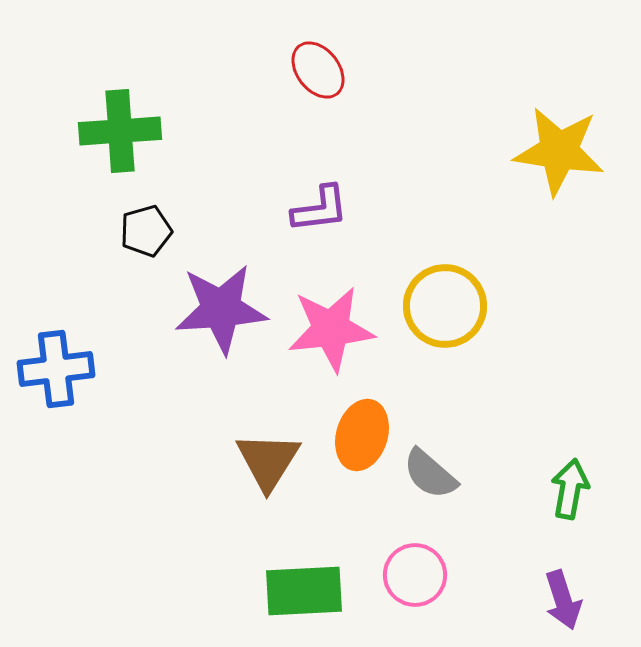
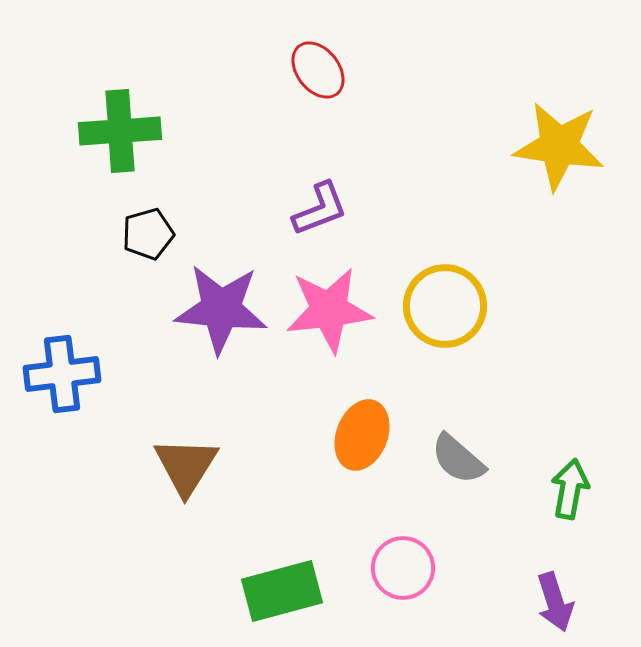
yellow star: moved 5 px up
purple L-shape: rotated 14 degrees counterclockwise
black pentagon: moved 2 px right, 3 px down
purple star: rotated 10 degrees clockwise
pink star: moved 2 px left, 19 px up
blue cross: moved 6 px right, 5 px down
orange ellipse: rotated 4 degrees clockwise
brown triangle: moved 82 px left, 5 px down
gray semicircle: moved 28 px right, 15 px up
pink circle: moved 12 px left, 7 px up
green rectangle: moved 22 px left; rotated 12 degrees counterclockwise
purple arrow: moved 8 px left, 2 px down
